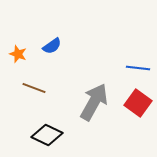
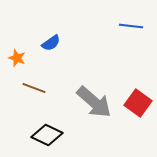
blue semicircle: moved 1 px left, 3 px up
orange star: moved 1 px left, 4 px down
blue line: moved 7 px left, 42 px up
gray arrow: rotated 102 degrees clockwise
